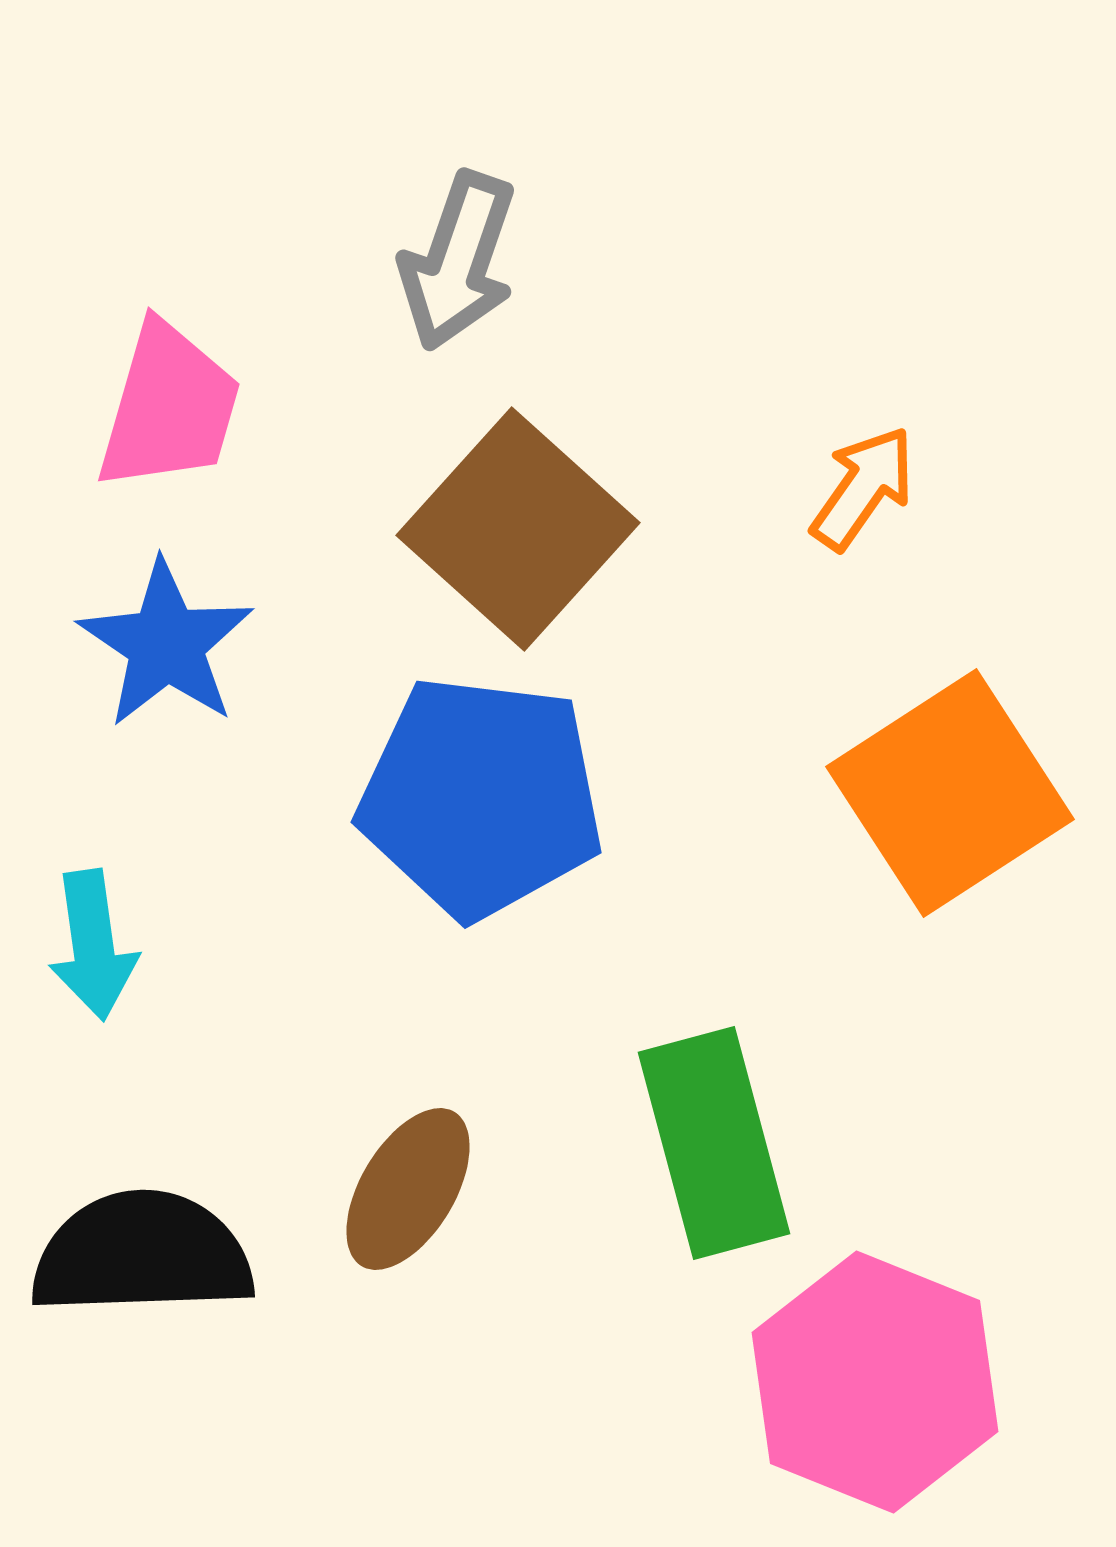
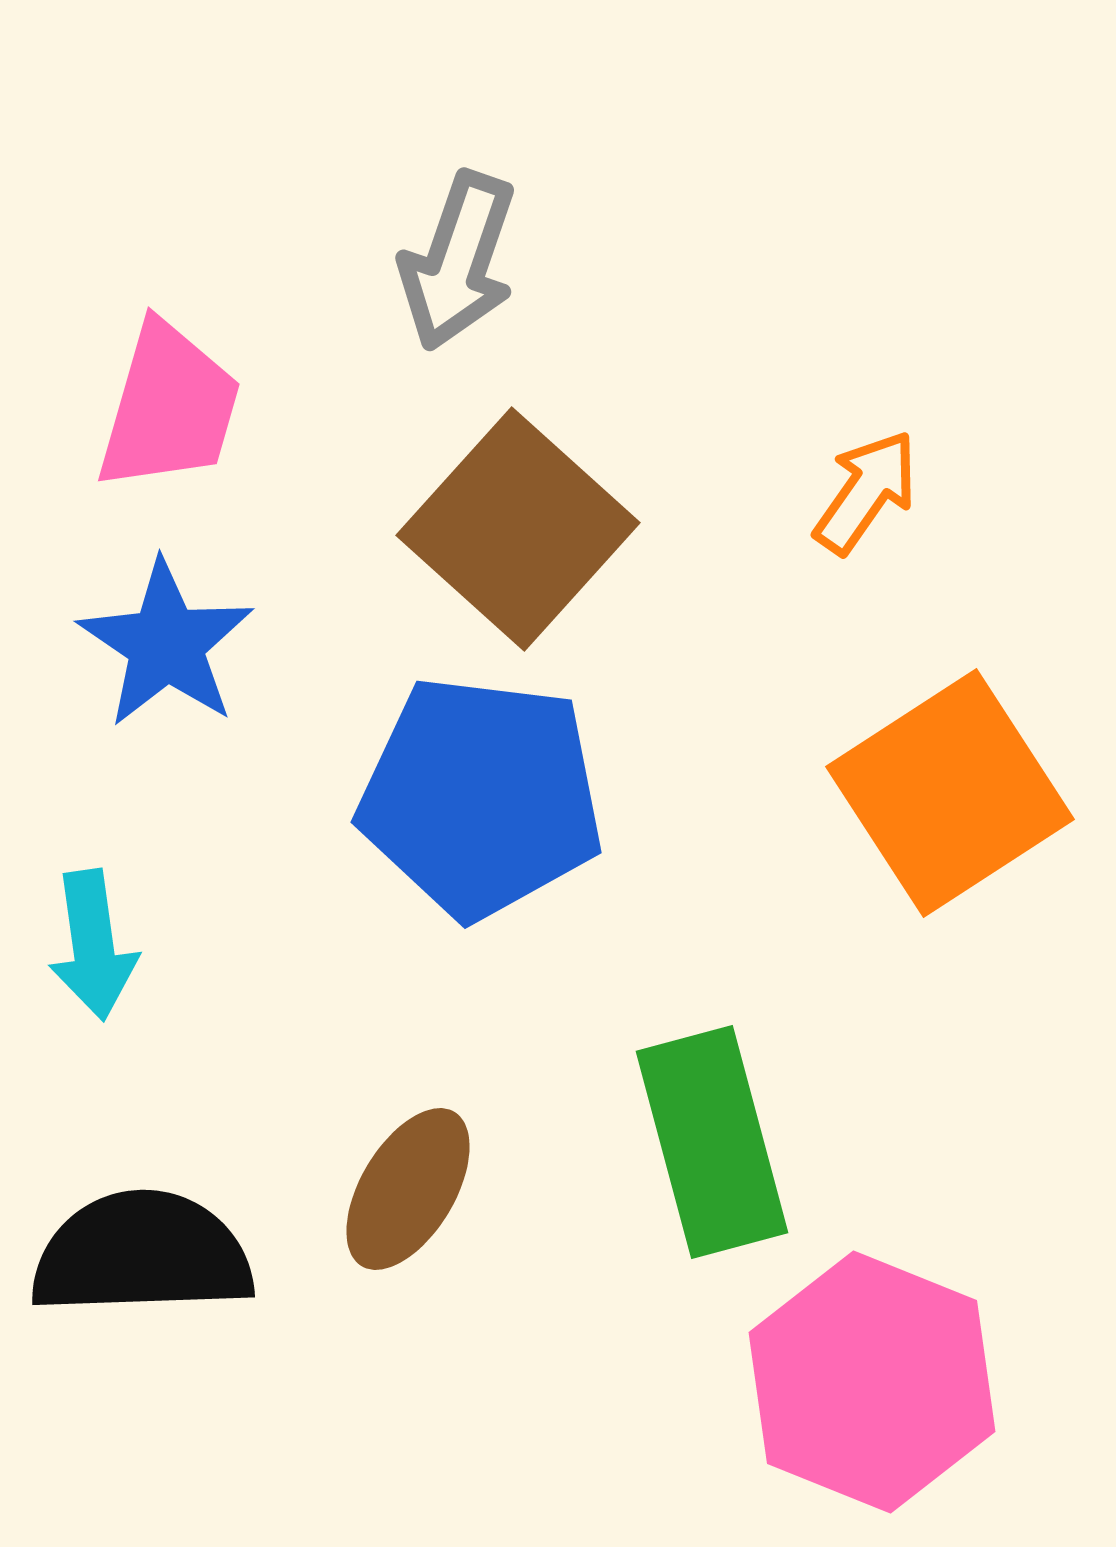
orange arrow: moved 3 px right, 4 px down
green rectangle: moved 2 px left, 1 px up
pink hexagon: moved 3 px left
